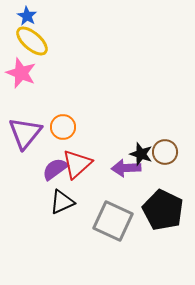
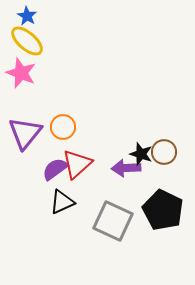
yellow ellipse: moved 5 px left
brown circle: moved 1 px left
